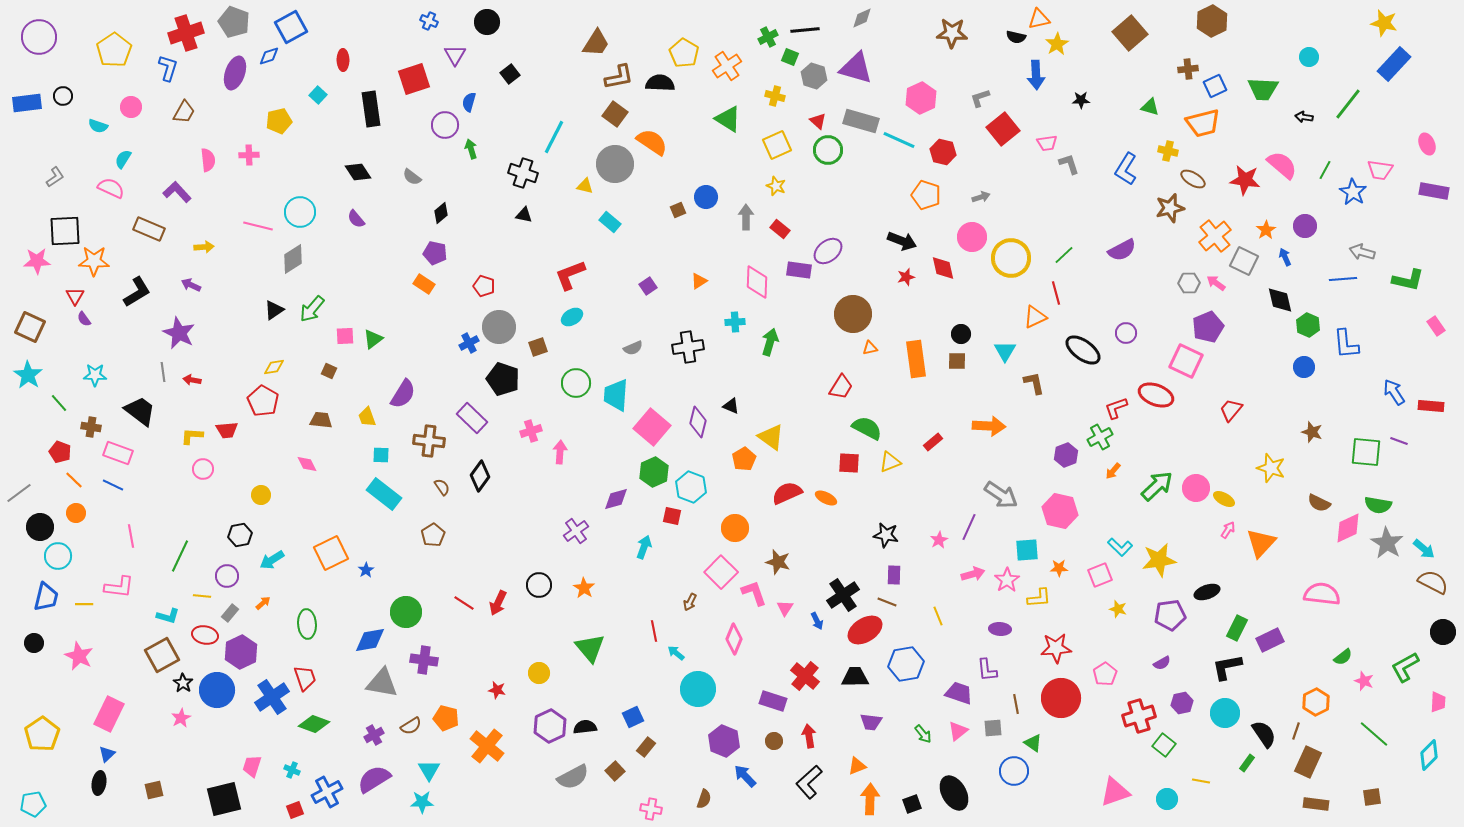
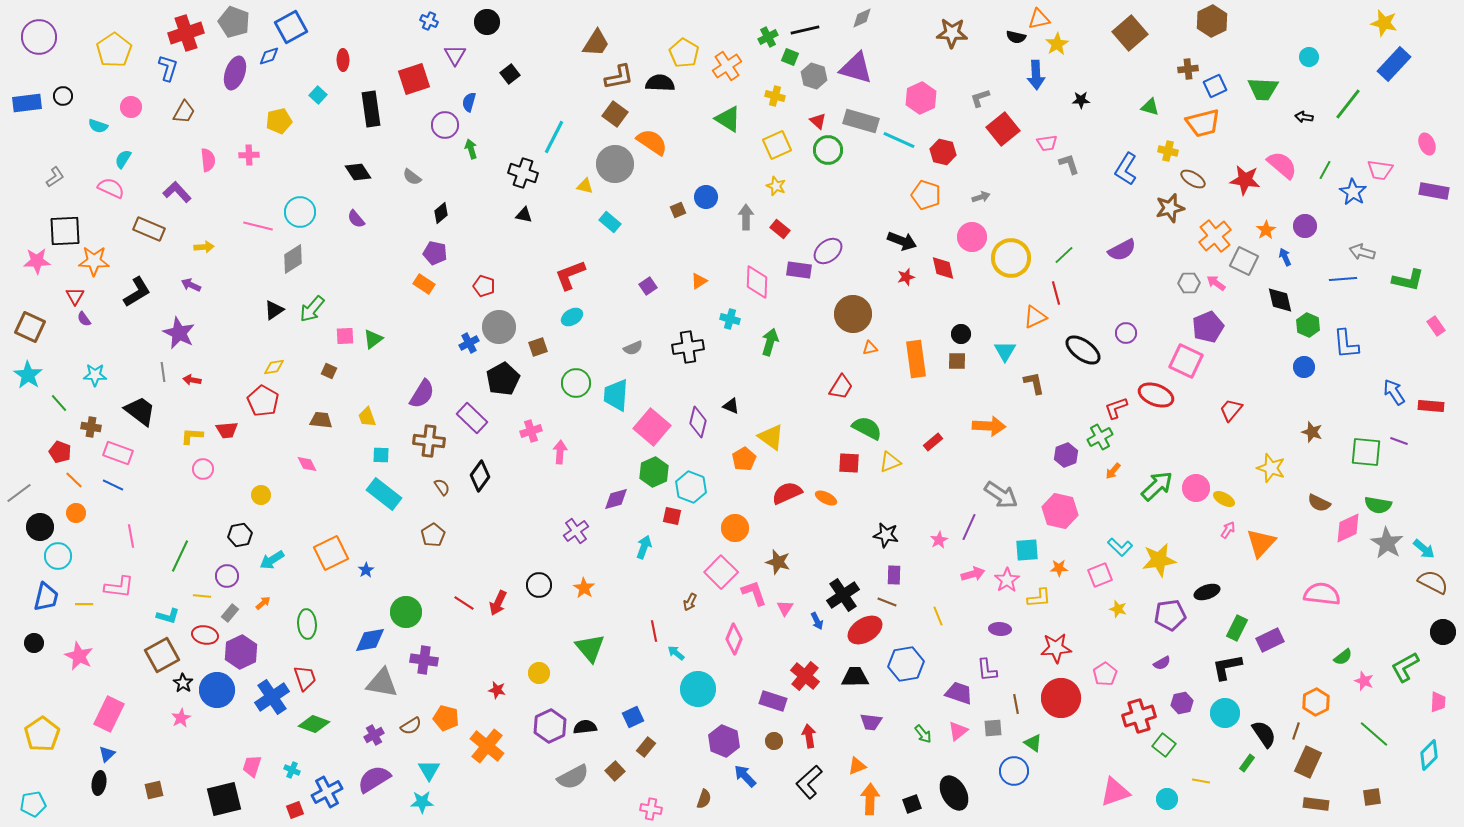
black line at (805, 30): rotated 8 degrees counterclockwise
cyan cross at (735, 322): moved 5 px left, 3 px up; rotated 18 degrees clockwise
black pentagon at (503, 379): rotated 24 degrees clockwise
purple semicircle at (403, 394): moved 19 px right
